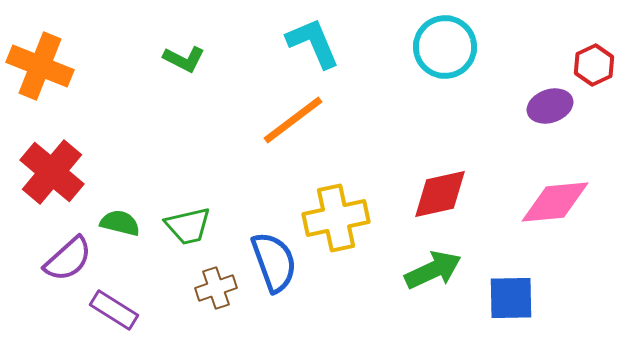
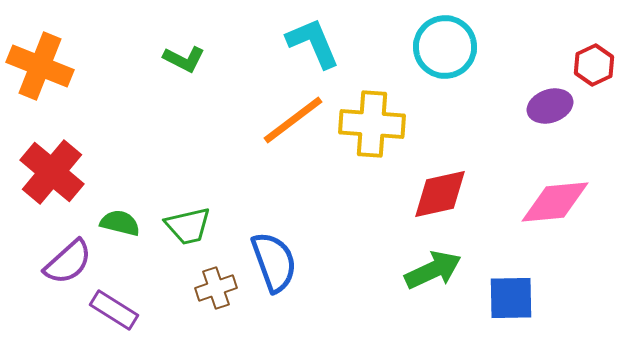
yellow cross: moved 36 px right, 94 px up; rotated 16 degrees clockwise
purple semicircle: moved 3 px down
